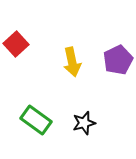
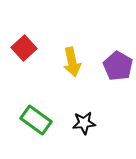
red square: moved 8 px right, 4 px down
purple pentagon: moved 6 px down; rotated 16 degrees counterclockwise
black star: rotated 10 degrees clockwise
